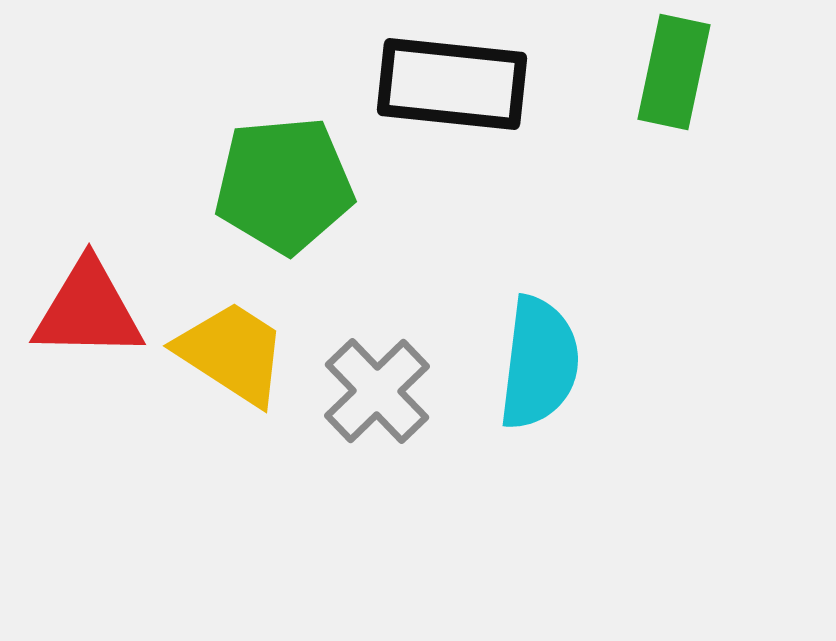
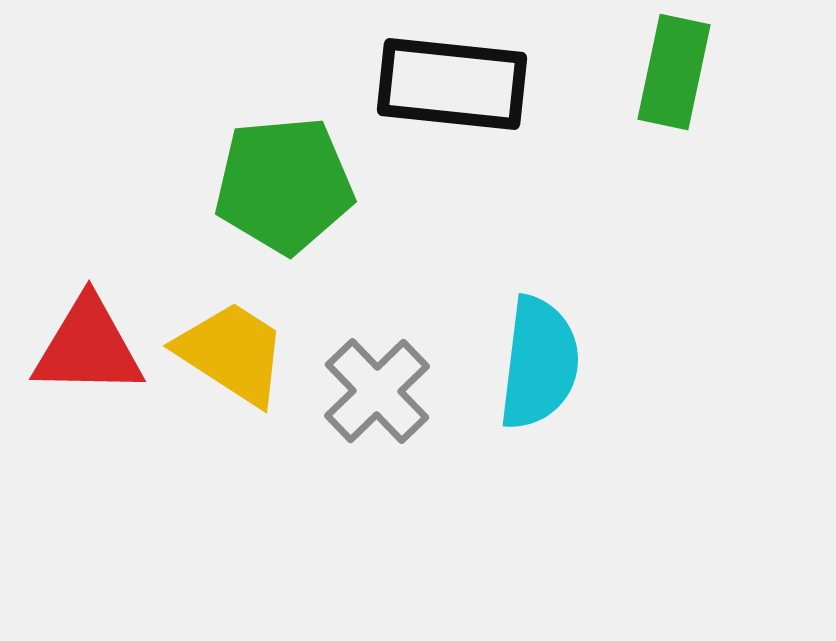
red triangle: moved 37 px down
